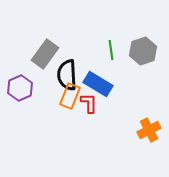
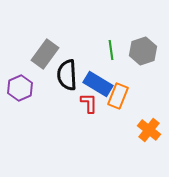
orange rectangle: moved 48 px right
orange cross: rotated 25 degrees counterclockwise
